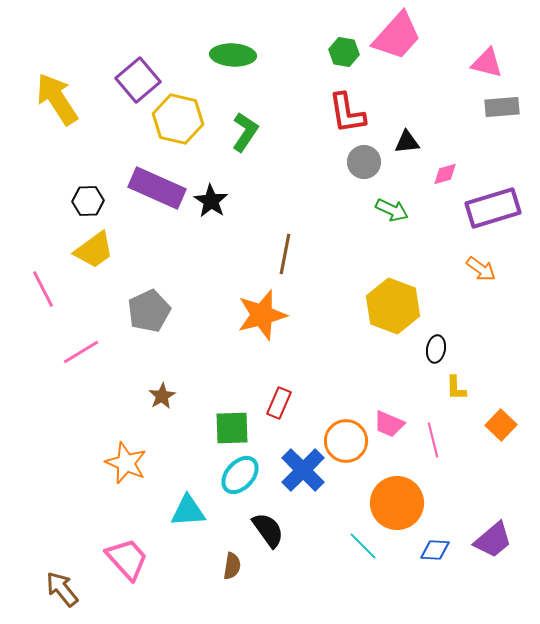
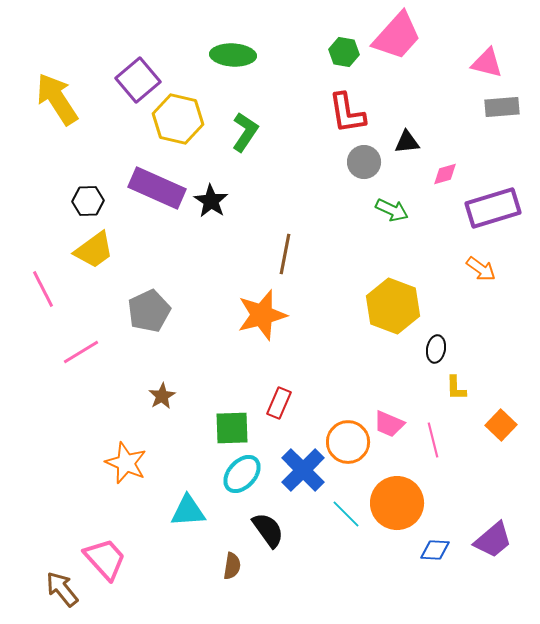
orange circle at (346, 441): moved 2 px right, 1 px down
cyan ellipse at (240, 475): moved 2 px right, 1 px up
cyan line at (363, 546): moved 17 px left, 32 px up
pink trapezoid at (127, 559): moved 22 px left
